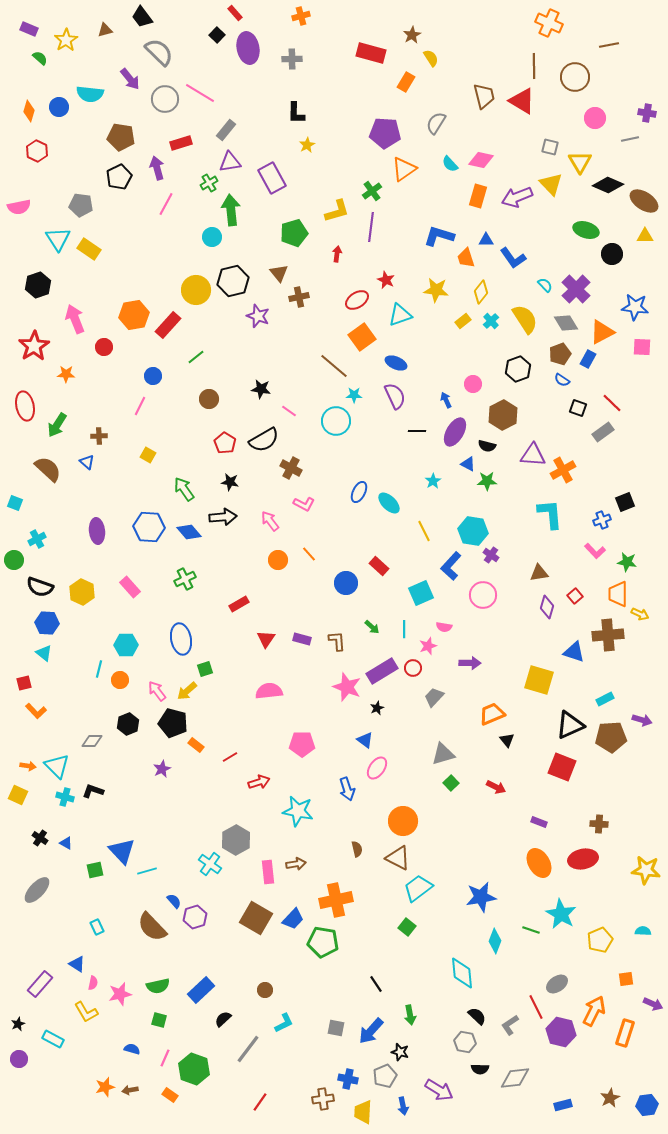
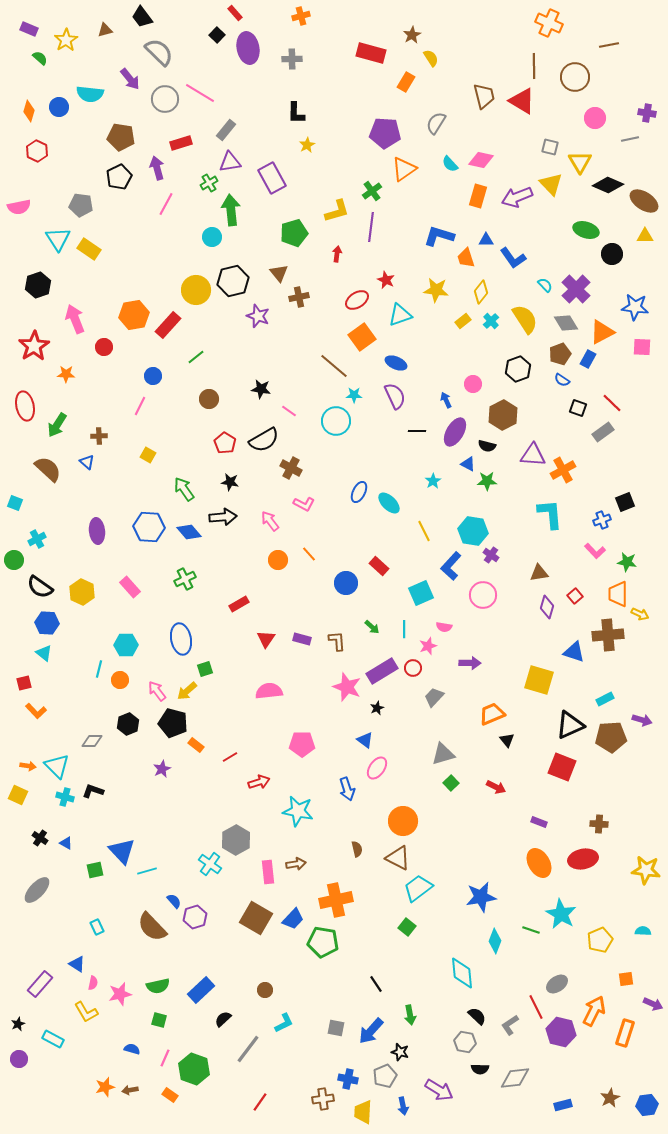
black semicircle at (40, 587): rotated 16 degrees clockwise
